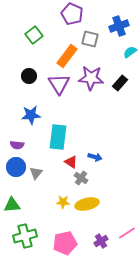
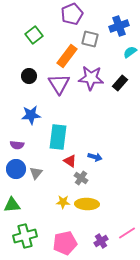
purple pentagon: rotated 25 degrees clockwise
red triangle: moved 1 px left, 1 px up
blue circle: moved 2 px down
yellow ellipse: rotated 15 degrees clockwise
